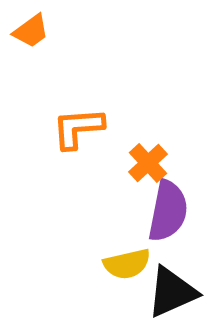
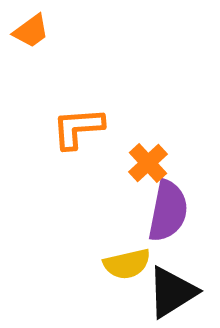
black triangle: rotated 8 degrees counterclockwise
